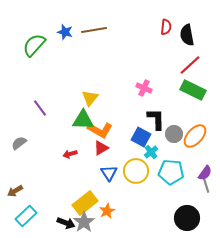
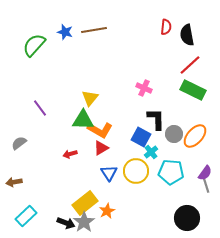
brown arrow: moved 1 px left, 9 px up; rotated 21 degrees clockwise
